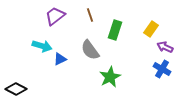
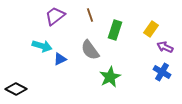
blue cross: moved 3 px down
